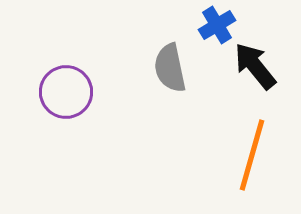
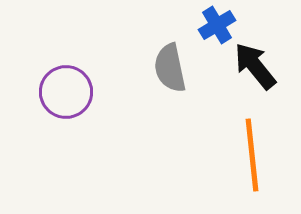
orange line: rotated 22 degrees counterclockwise
